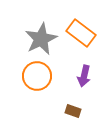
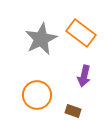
orange circle: moved 19 px down
